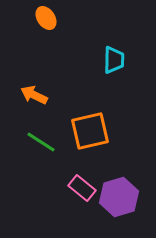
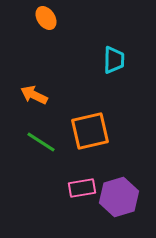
pink rectangle: rotated 48 degrees counterclockwise
